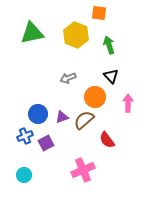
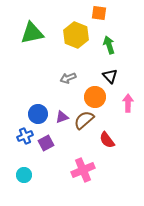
black triangle: moved 1 px left
